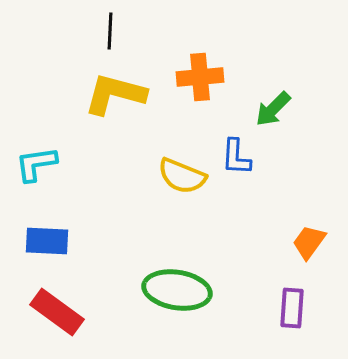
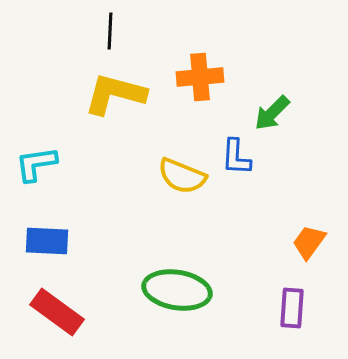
green arrow: moved 1 px left, 4 px down
